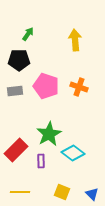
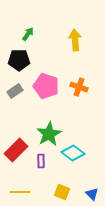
gray rectangle: rotated 28 degrees counterclockwise
